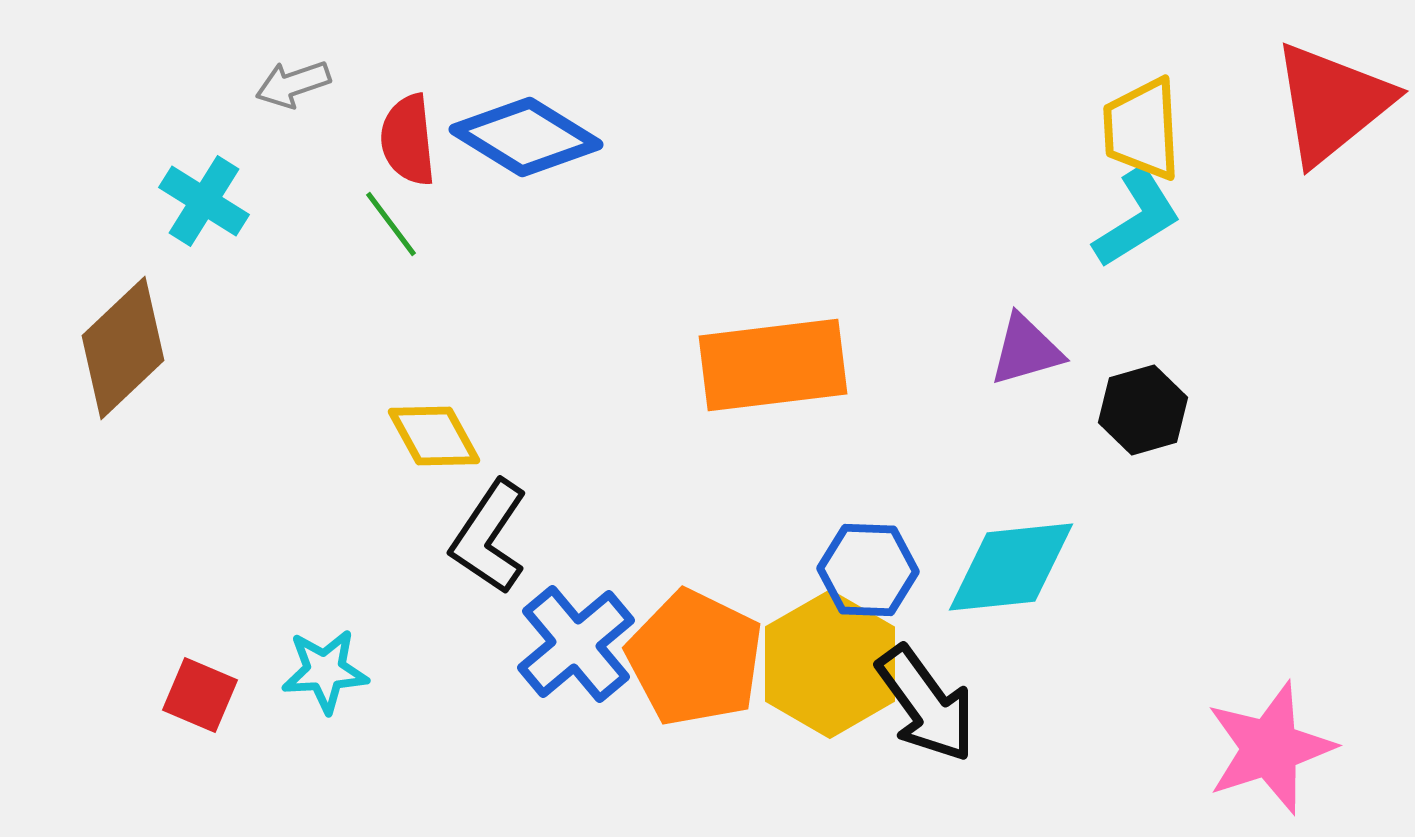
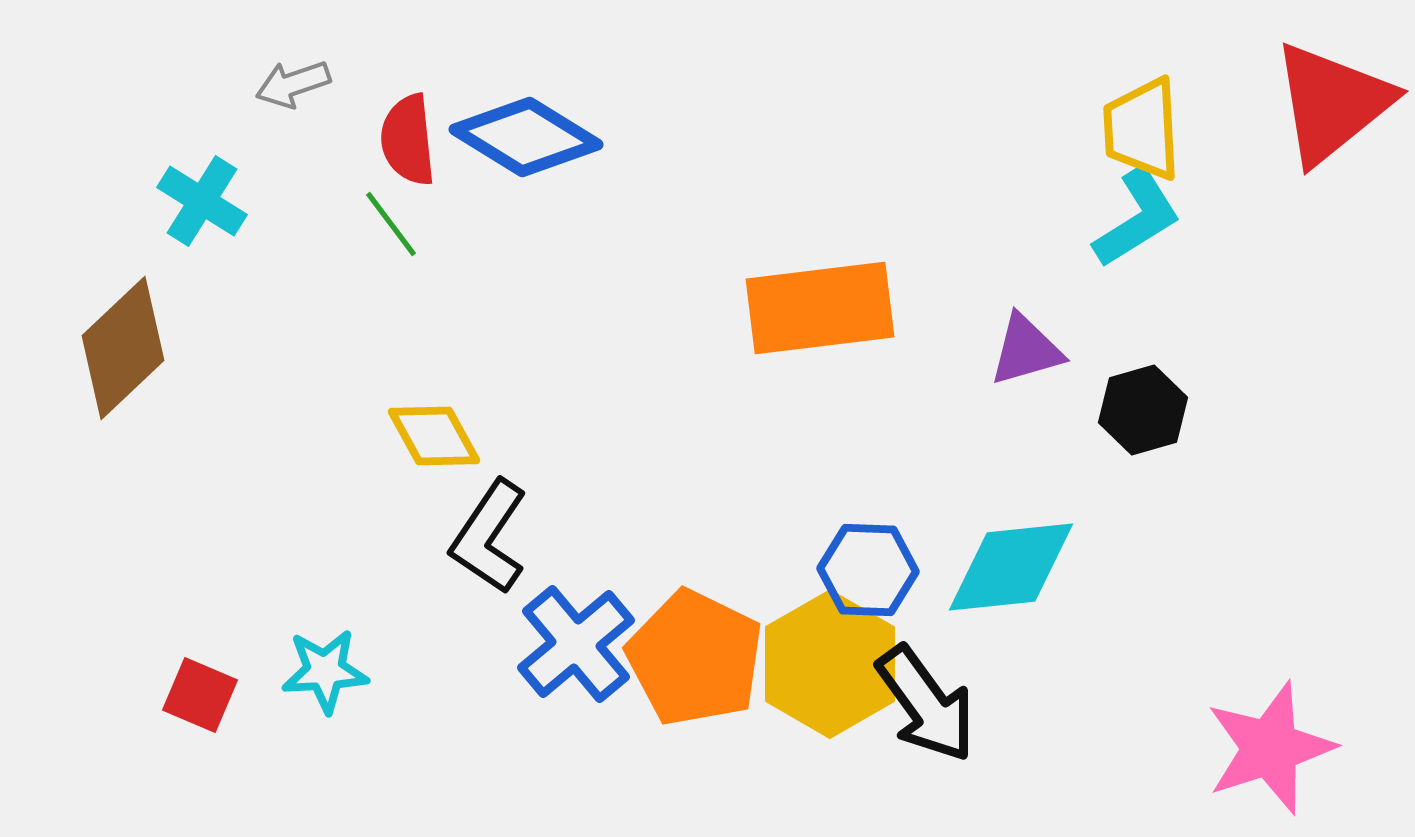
cyan cross: moved 2 px left
orange rectangle: moved 47 px right, 57 px up
